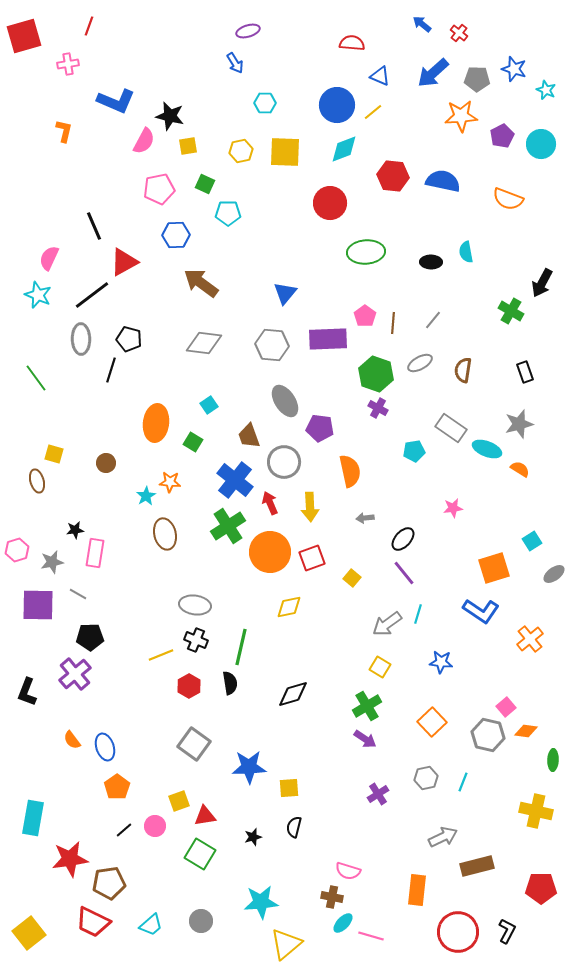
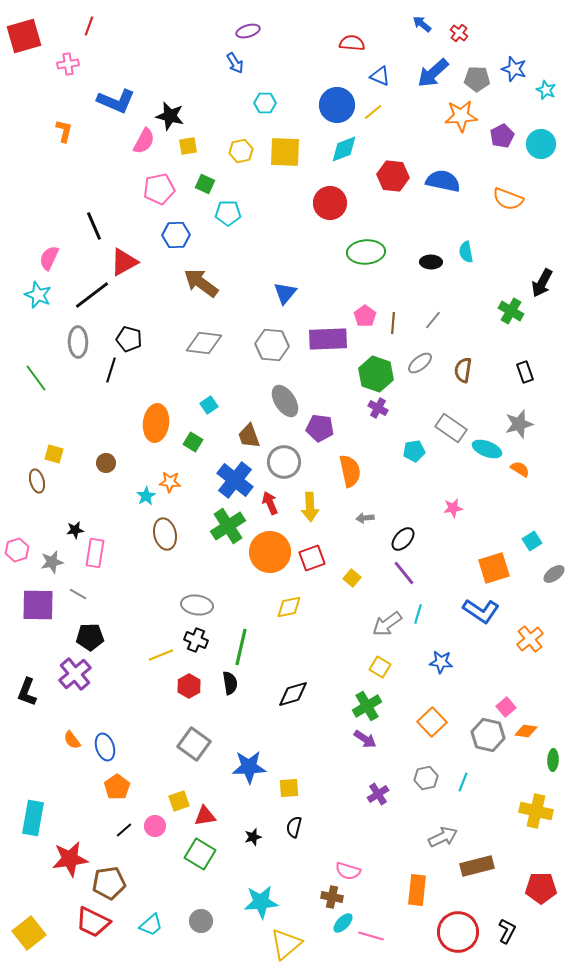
gray ellipse at (81, 339): moved 3 px left, 3 px down
gray ellipse at (420, 363): rotated 10 degrees counterclockwise
gray ellipse at (195, 605): moved 2 px right
